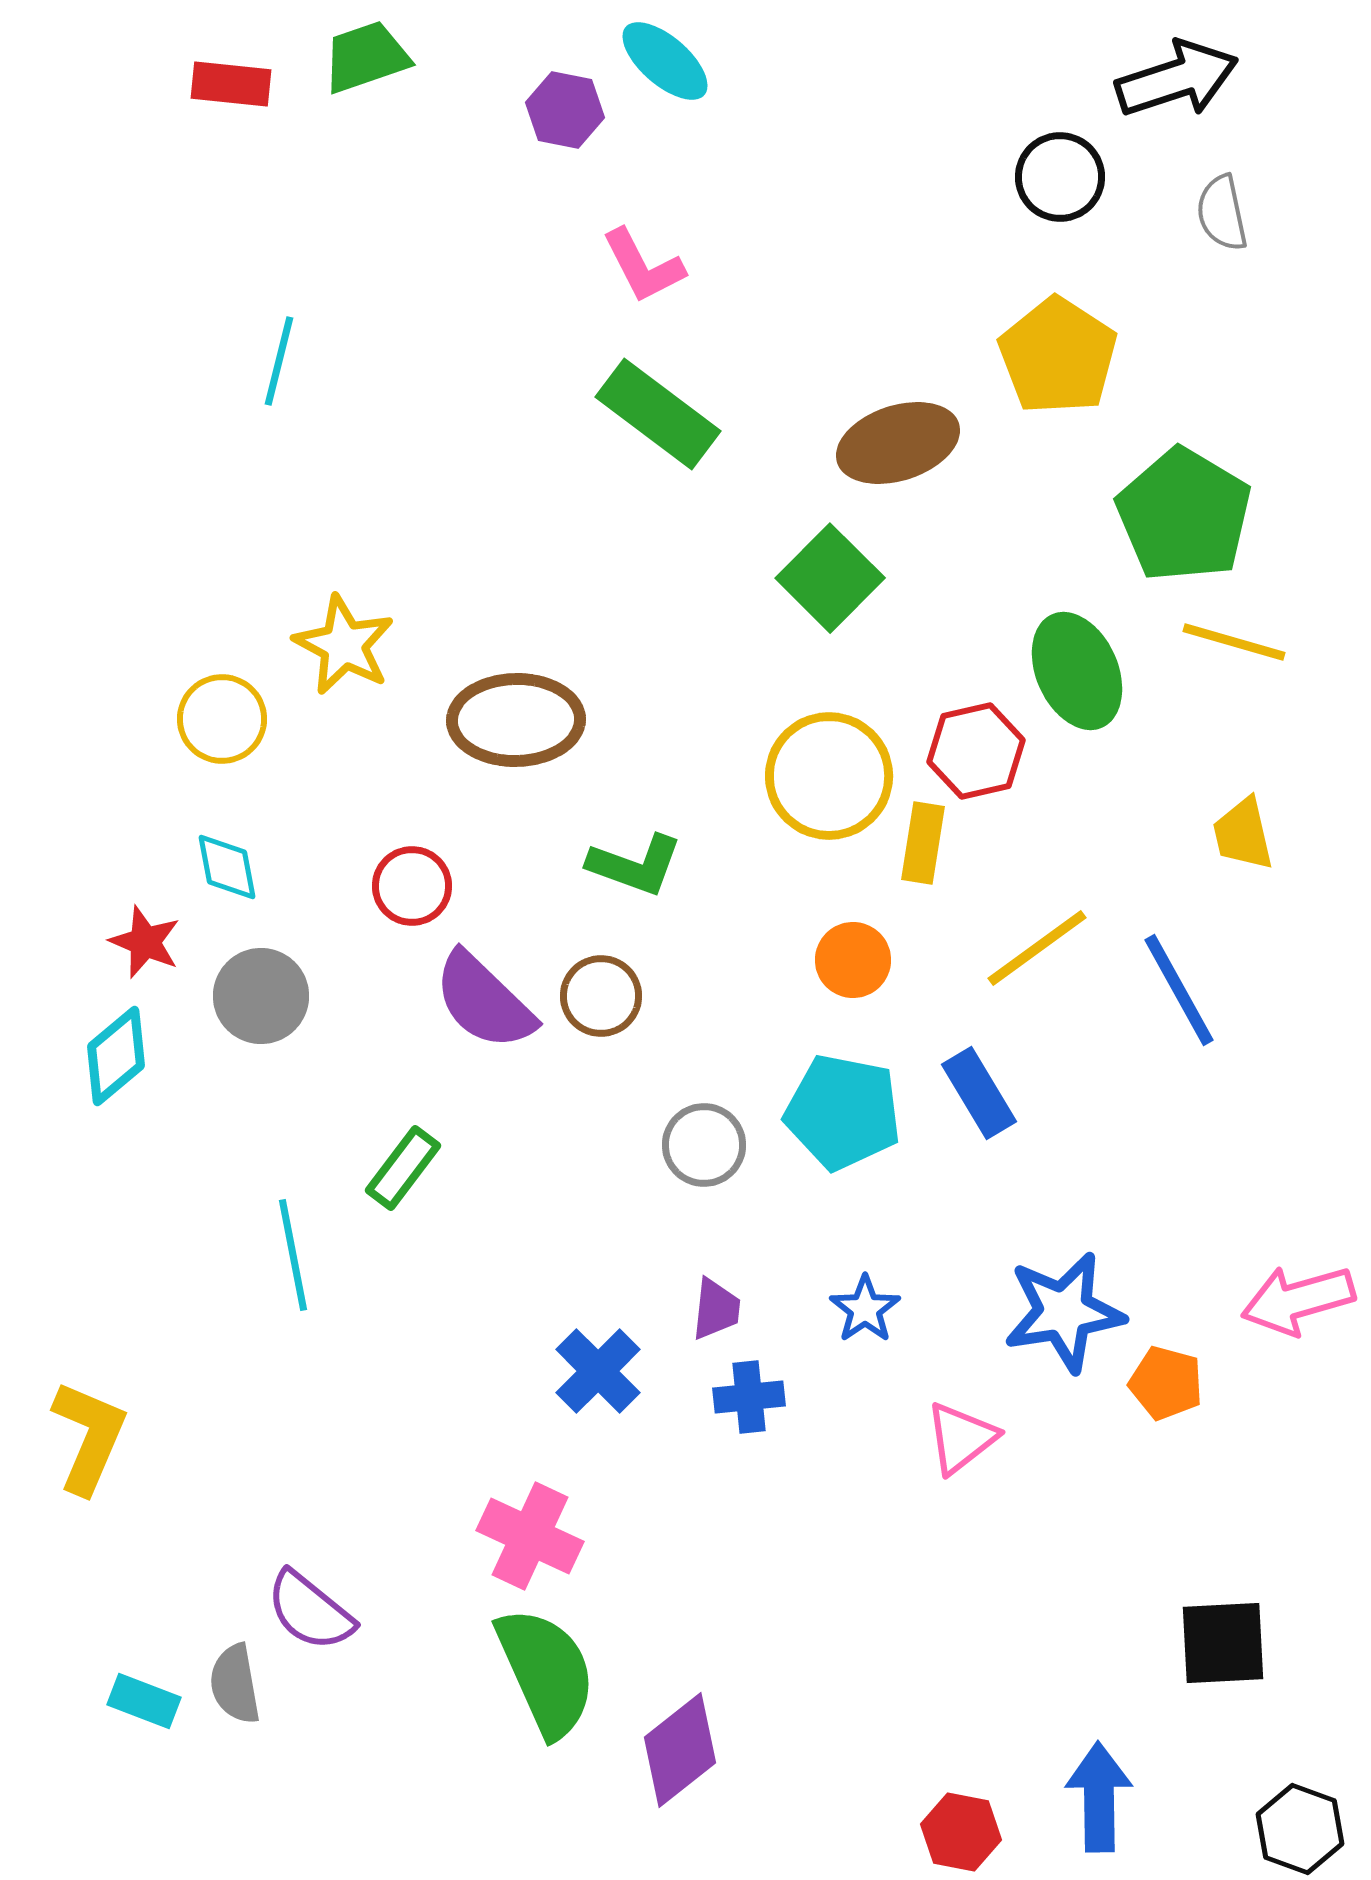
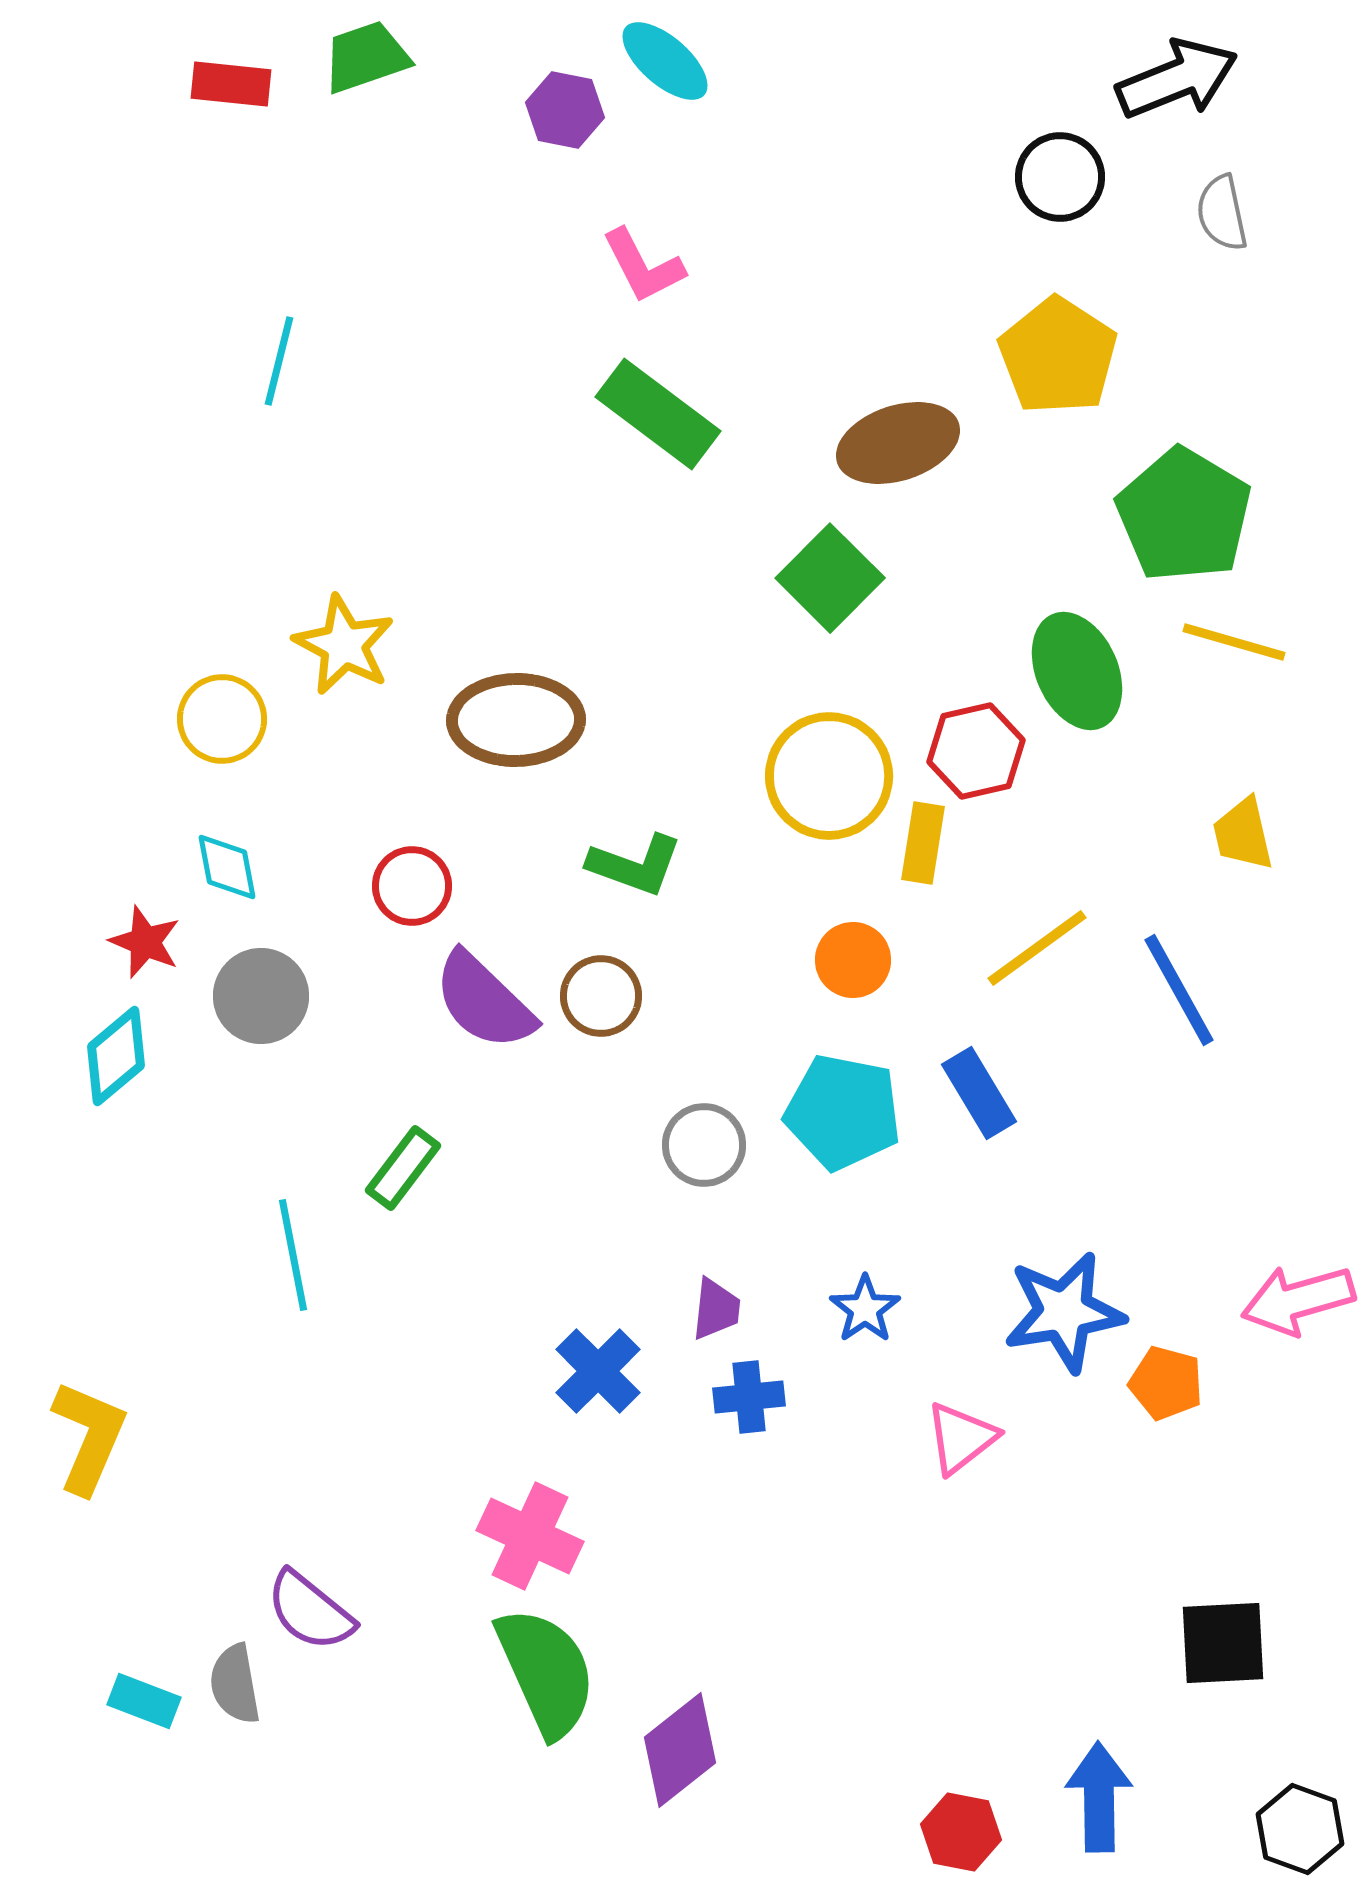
black arrow at (1177, 79): rotated 4 degrees counterclockwise
